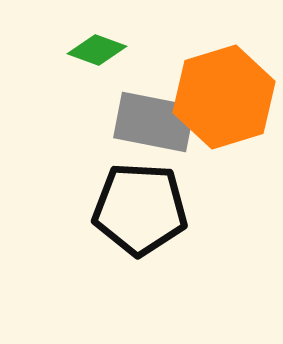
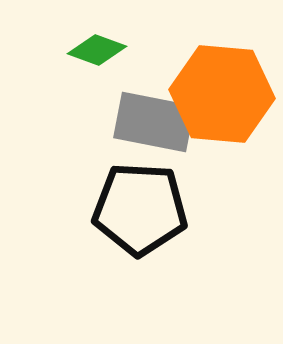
orange hexagon: moved 2 px left, 3 px up; rotated 22 degrees clockwise
